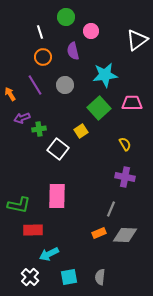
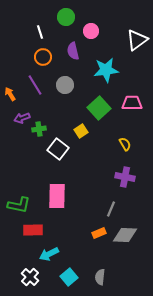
cyan star: moved 1 px right, 5 px up
cyan square: rotated 30 degrees counterclockwise
